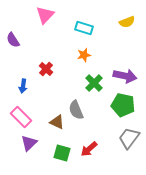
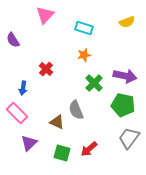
blue arrow: moved 2 px down
pink rectangle: moved 4 px left, 4 px up
